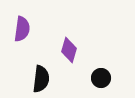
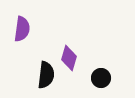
purple diamond: moved 8 px down
black semicircle: moved 5 px right, 4 px up
